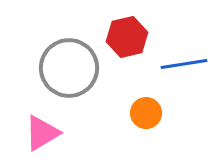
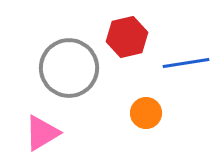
blue line: moved 2 px right, 1 px up
